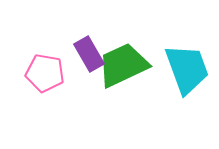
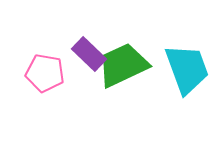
purple rectangle: rotated 16 degrees counterclockwise
